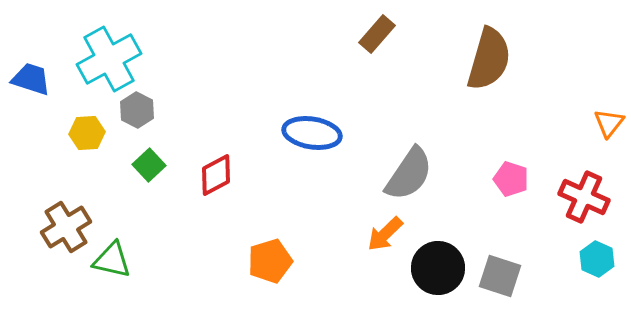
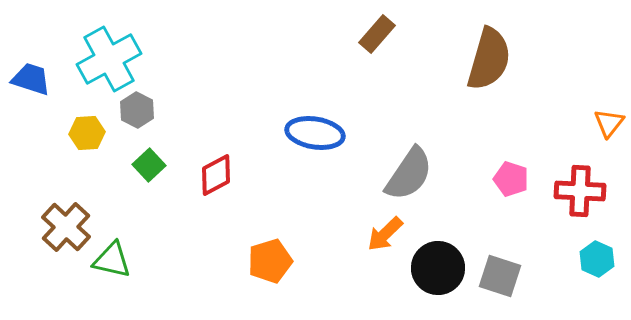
blue ellipse: moved 3 px right
red cross: moved 4 px left, 6 px up; rotated 21 degrees counterclockwise
brown cross: rotated 15 degrees counterclockwise
